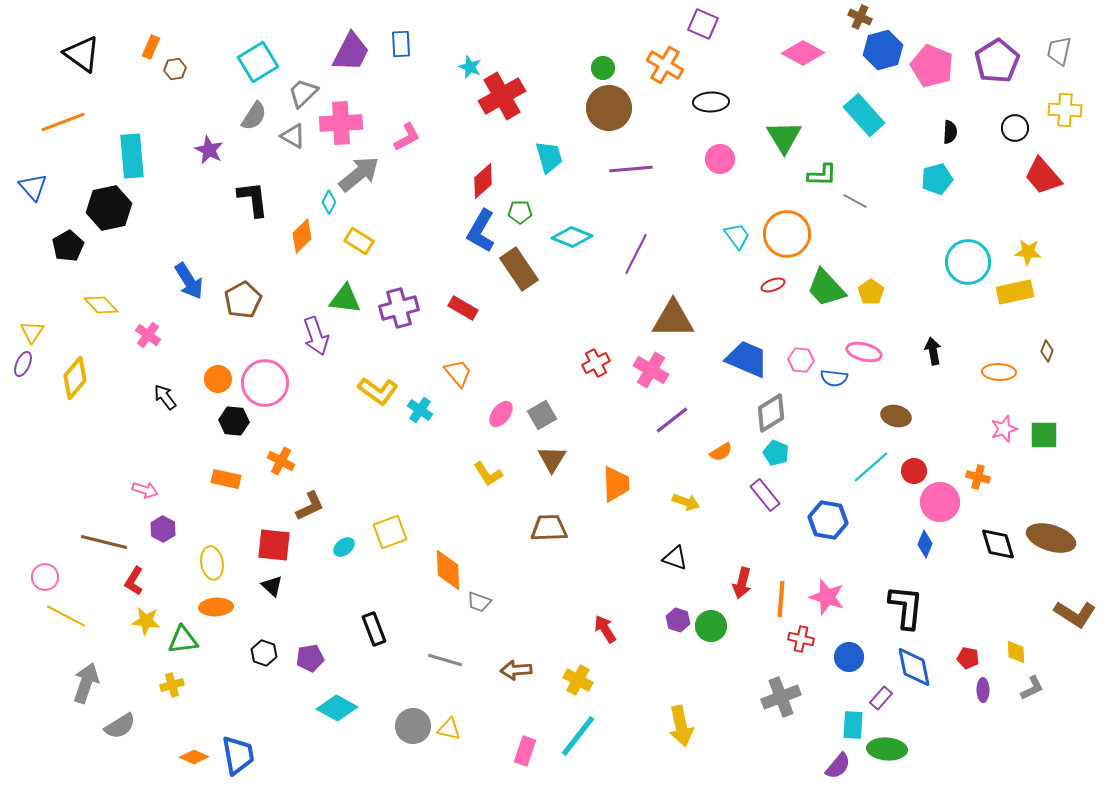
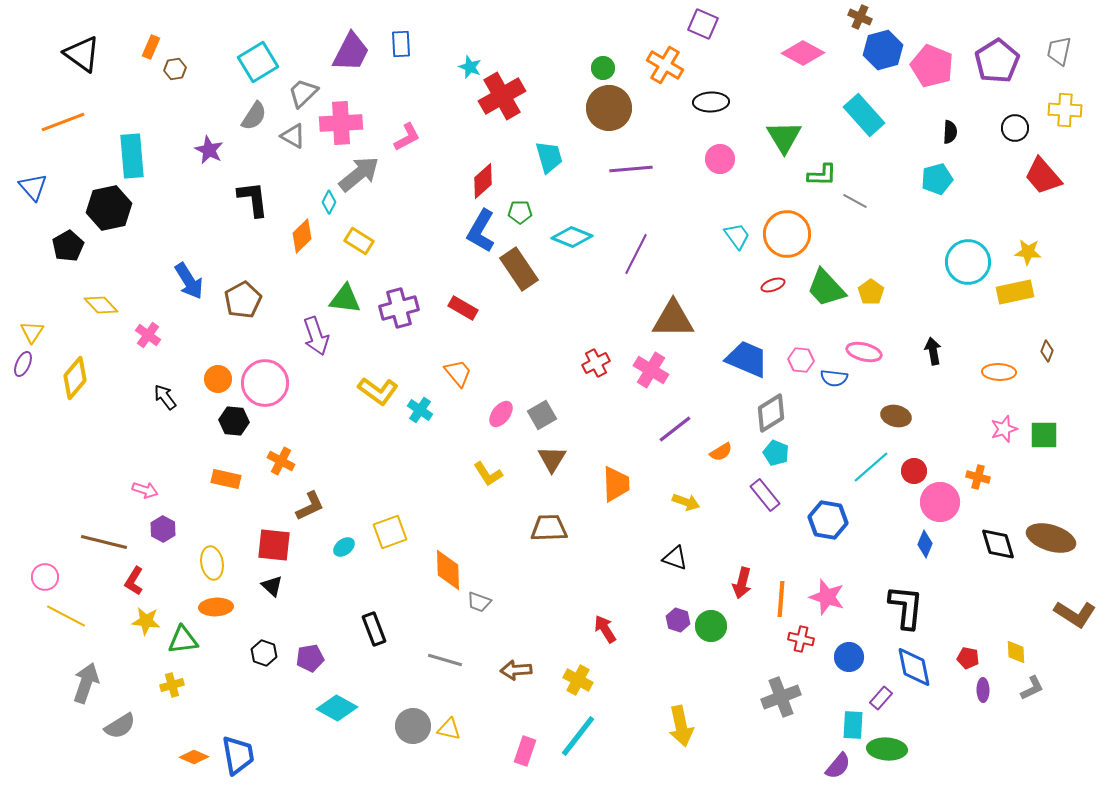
purple line at (672, 420): moved 3 px right, 9 px down
